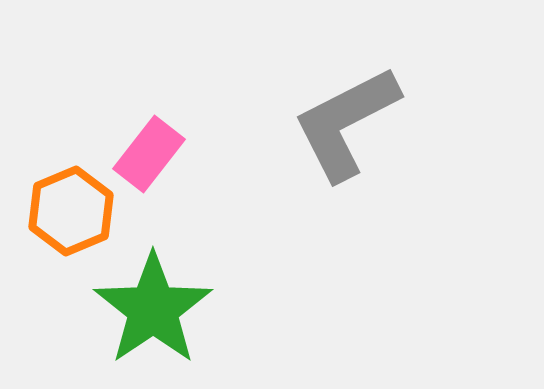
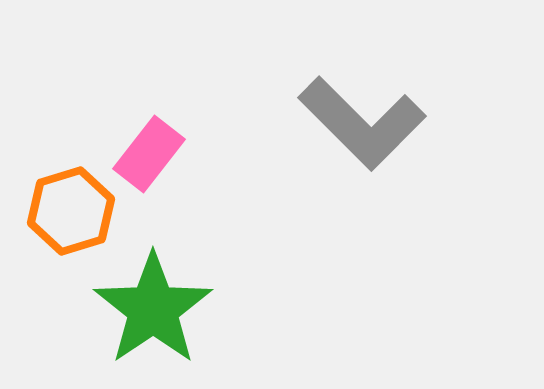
gray L-shape: moved 16 px right; rotated 108 degrees counterclockwise
orange hexagon: rotated 6 degrees clockwise
